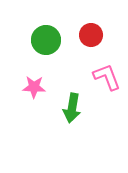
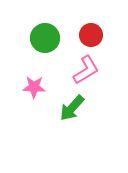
green circle: moved 1 px left, 2 px up
pink L-shape: moved 21 px left, 7 px up; rotated 80 degrees clockwise
green arrow: rotated 32 degrees clockwise
